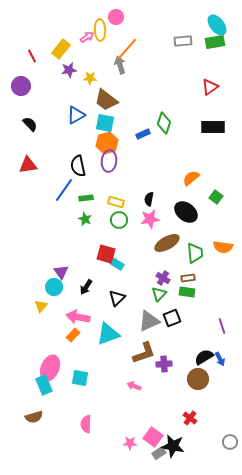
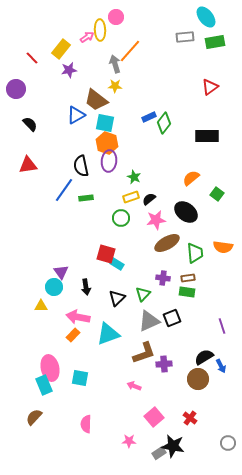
cyan ellipse at (217, 25): moved 11 px left, 8 px up
gray rectangle at (183, 41): moved 2 px right, 4 px up
orange line at (127, 49): moved 3 px right, 2 px down
red line at (32, 56): moved 2 px down; rotated 16 degrees counterclockwise
gray arrow at (120, 65): moved 5 px left, 1 px up
yellow star at (90, 78): moved 25 px right, 8 px down
purple circle at (21, 86): moved 5 px left, 3 px down
brown trapezoid at (106, 100): moved 10 px left
green diamond at (164, 123): rotated 20 degrees clockwise
black rectangle at (213, 127): moved 6 px left, 9 px down
blue rectangle at (143, 134): moved 6 px right, 17 px up
orange hexagon at (107, 143): rotated 25 degrees counterclockwise
black semicircle at (78, 166): moved 3 px right
green square at (216, 197): moved 1 px right, 3 px up
black semicircle at (149, 199): rotated 40 degrees clockwise
yellow rectangle at (116, 202): moved 15 px right, 5 px up; rotated 35 degrees counterclockwise
green star at (85, 219): moved 49 px right, 42 px up
pink star at (150, 219): moved 6 px right, 1 px down
green circle at (119, 220): moved 2 px right, 2 px up
purple cross at (163, 278): rotated 24 degrees counterclockwise
black arrow at (86, 287): rotated 42 degrees counterclockwise
green triangle at (159, 294): moved 16 px left
yellow triangle at (41, 306): rotated 48 degrees clockwise
blue arrow at (220, 359): moved 1 px right, 7 px down
pink ellipse at (50, 368): rotated 35 degrees counterclockwise
brown semicircle at (34, 417): rotated 150 degrees clockwise
pink square at (153, 437): moved 1 px right, 20 px up; rotated 12 degrees clockwise
gray circle at (230, 442): moved 2 px left, 1 px down
pink star at (130, 443): moved 1 px left, 2 px up
